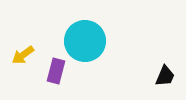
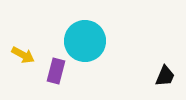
yellow arrow: rotated 115 degrees counterclockwise
